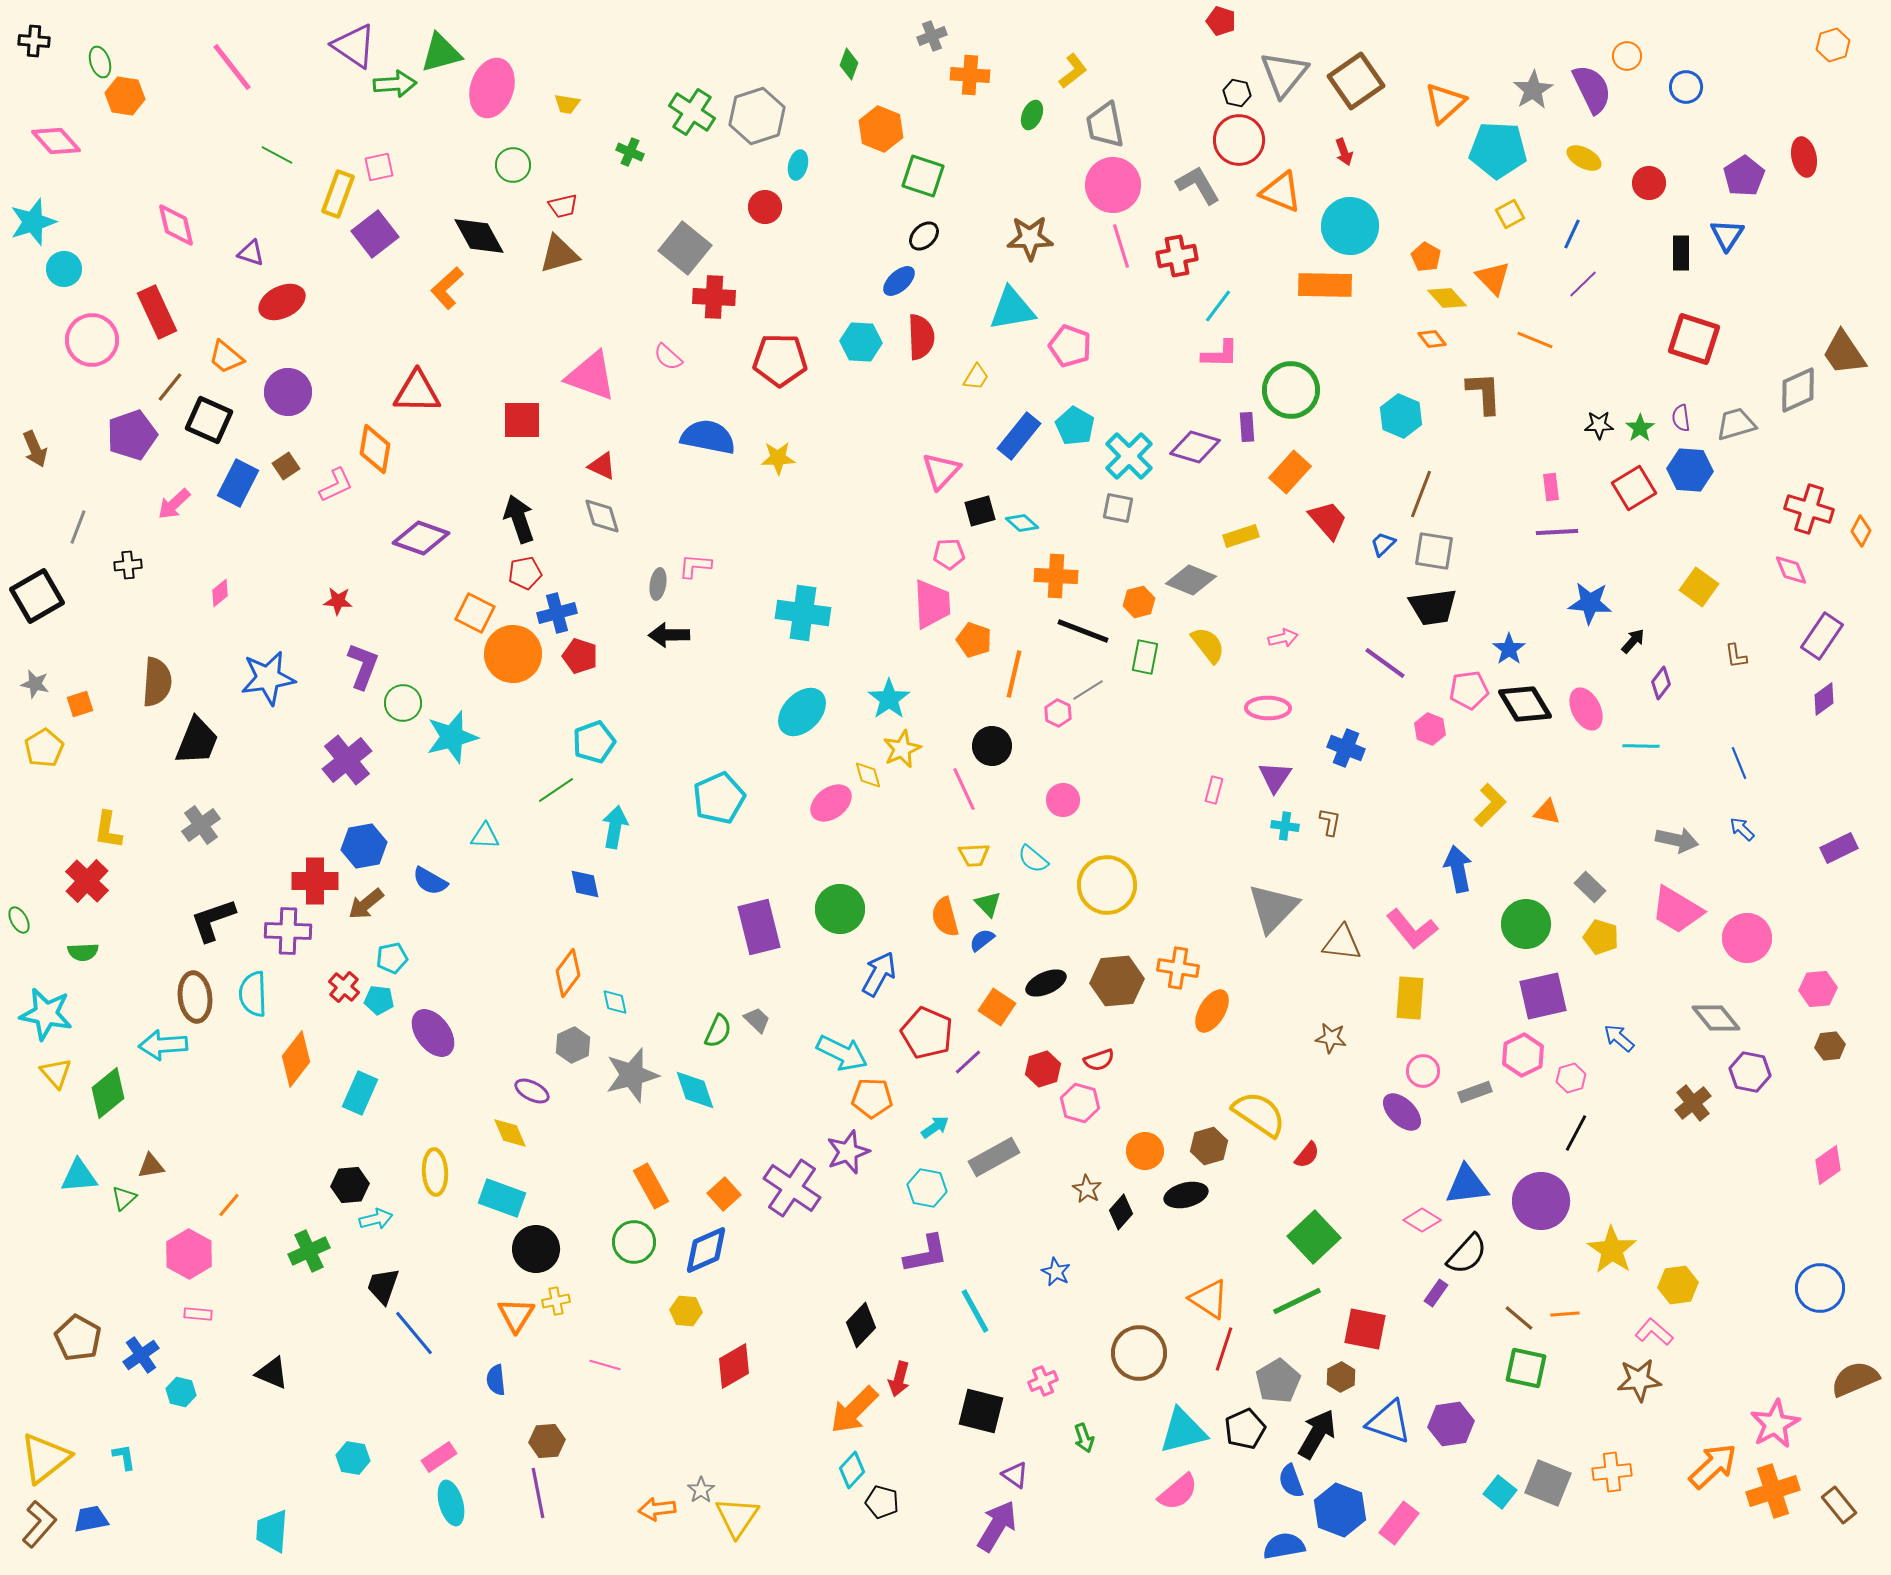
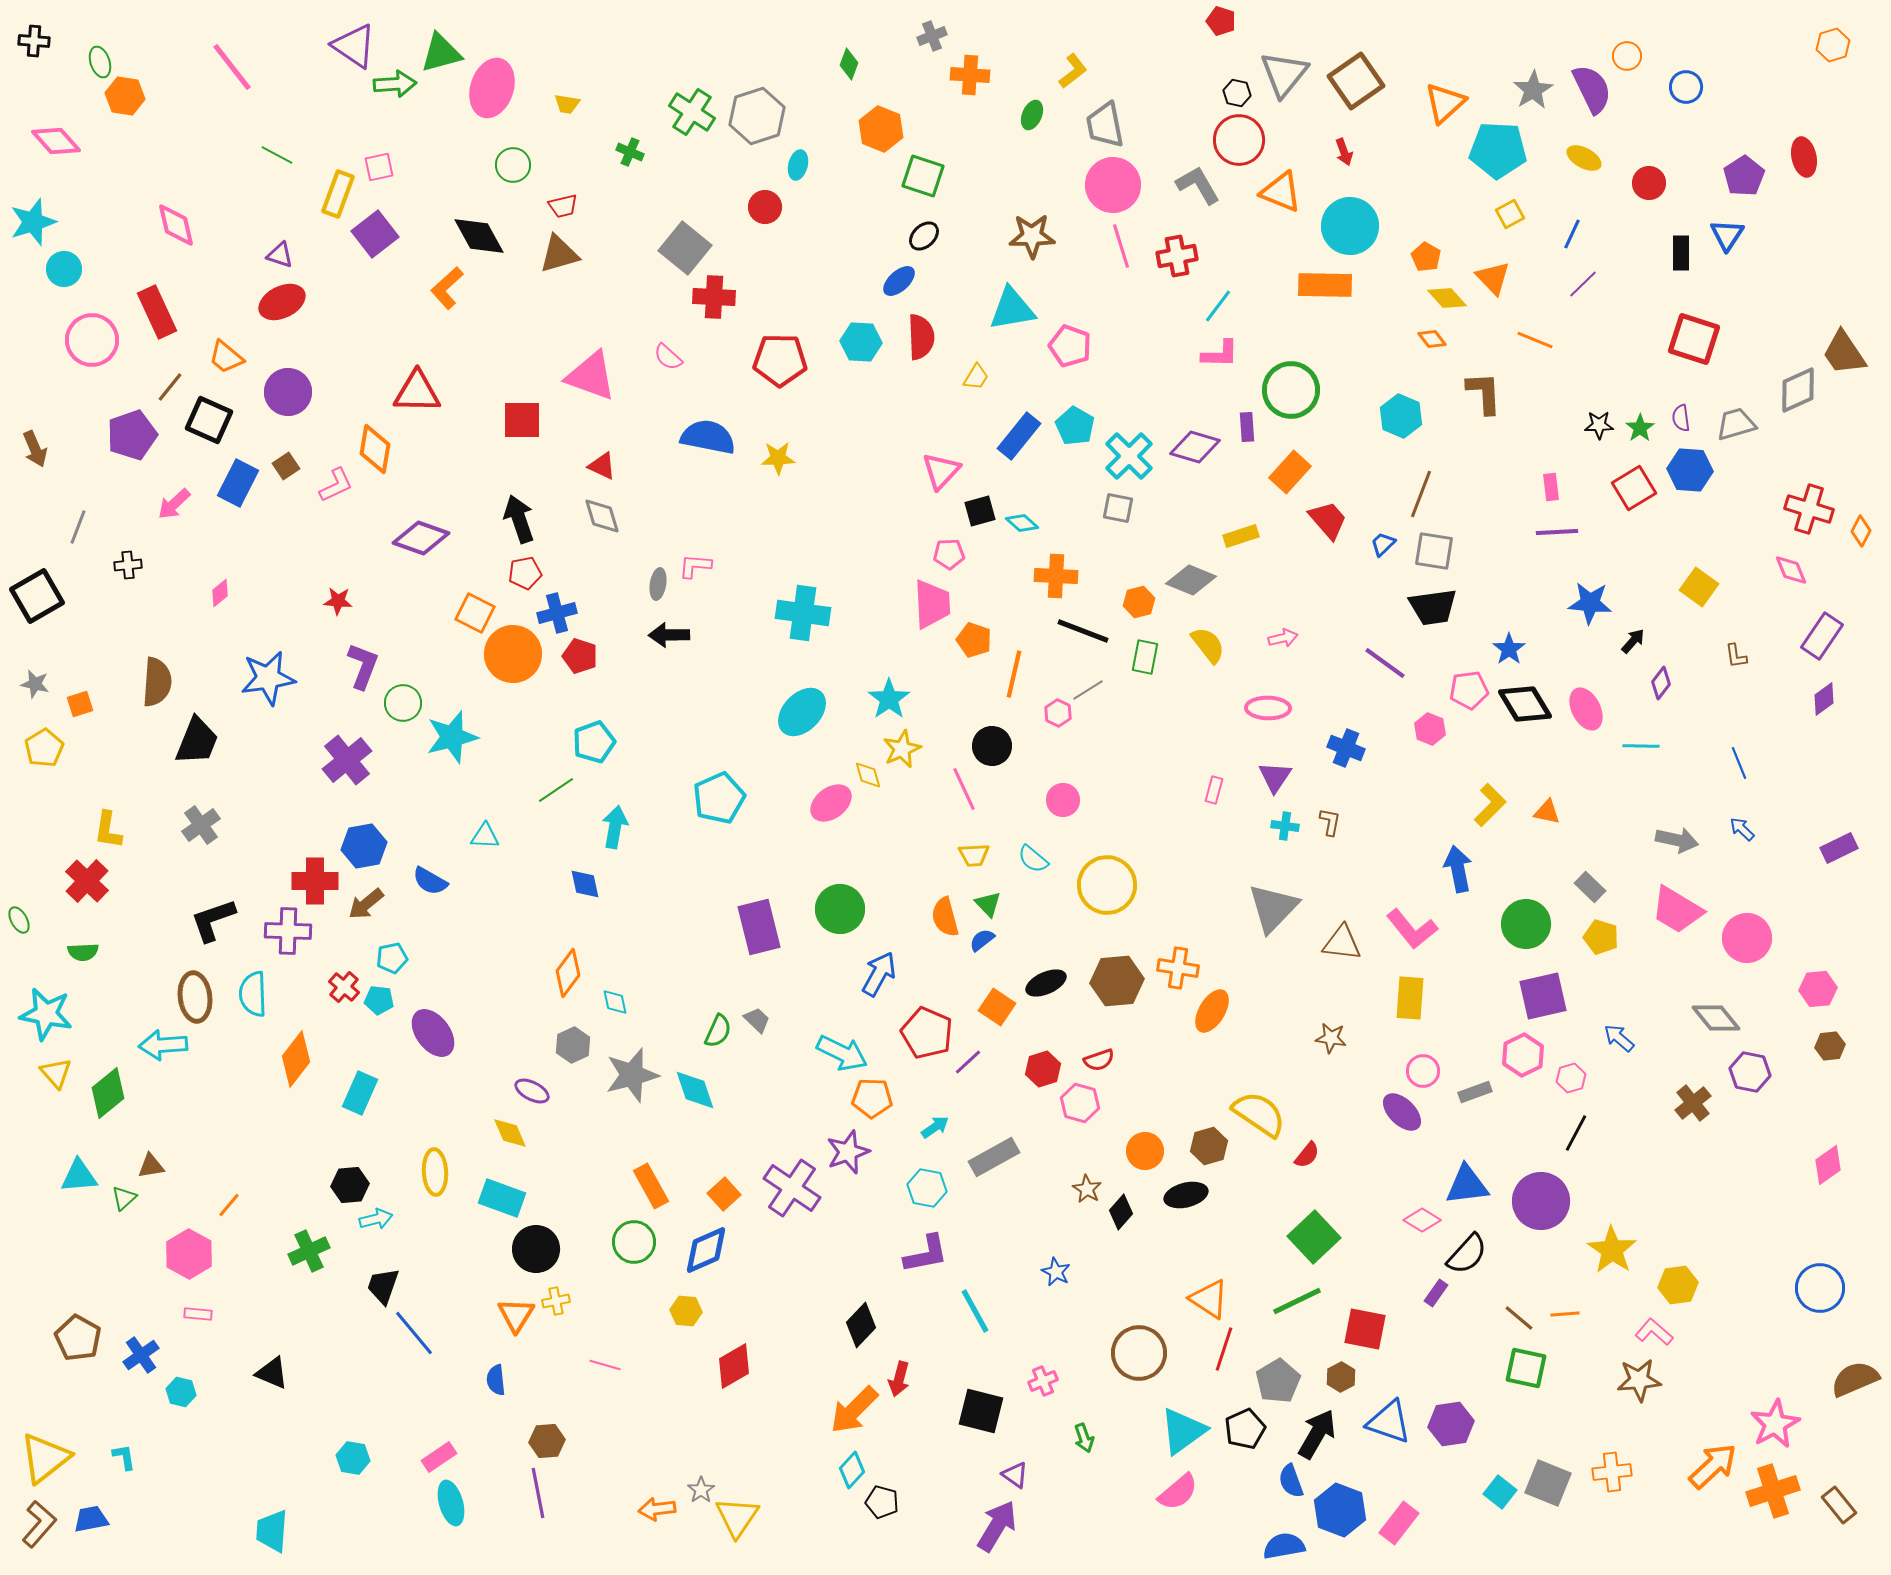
brown star at (1030, 238): moved 2 px right, 2 px up
purple triangle at (251, 253): moved 29 px right, 2 px down
cyan triangle at (1183, 1431): rotated 22 degrees counterclockwise
